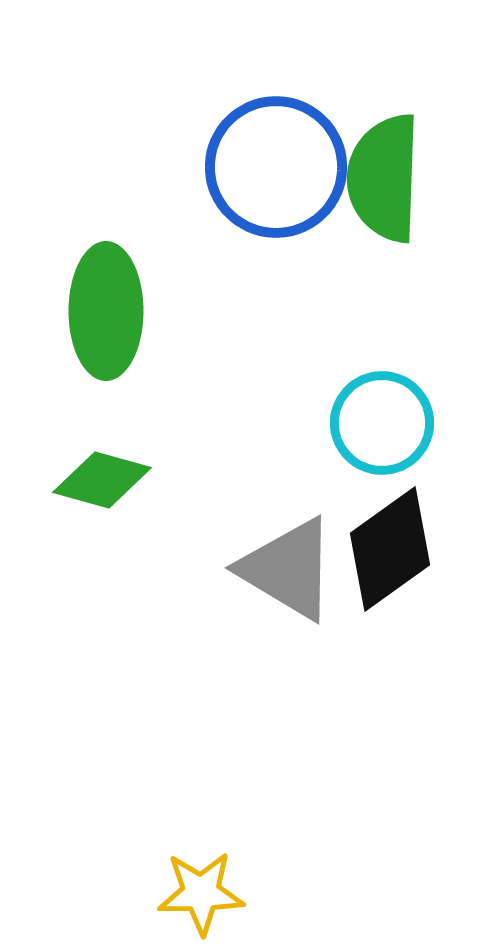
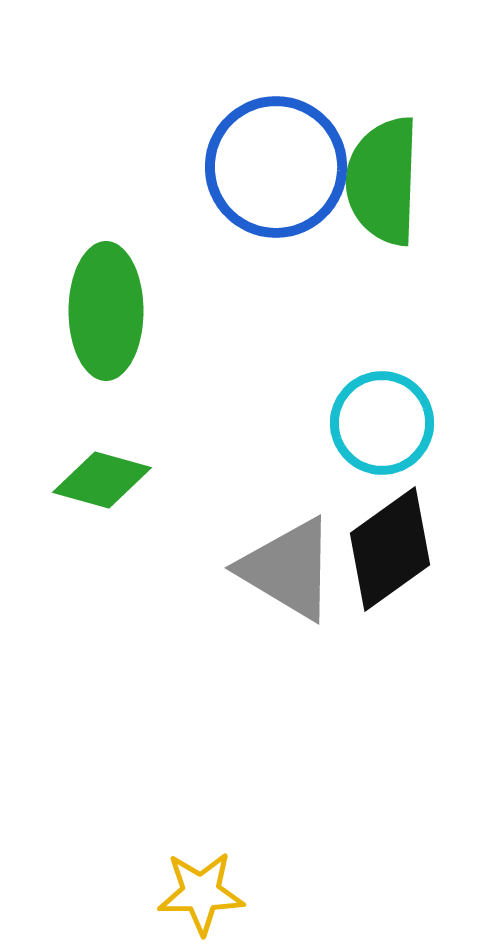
green semicircle: moved 1 px left, 3 px down
